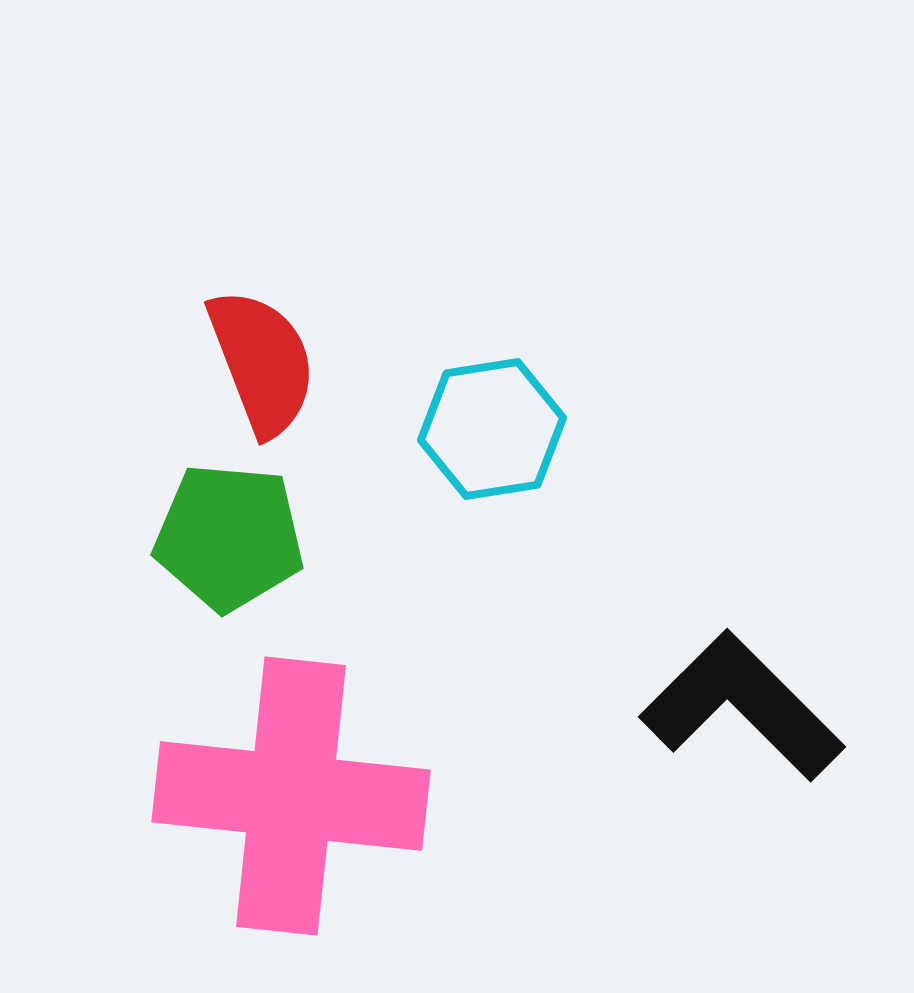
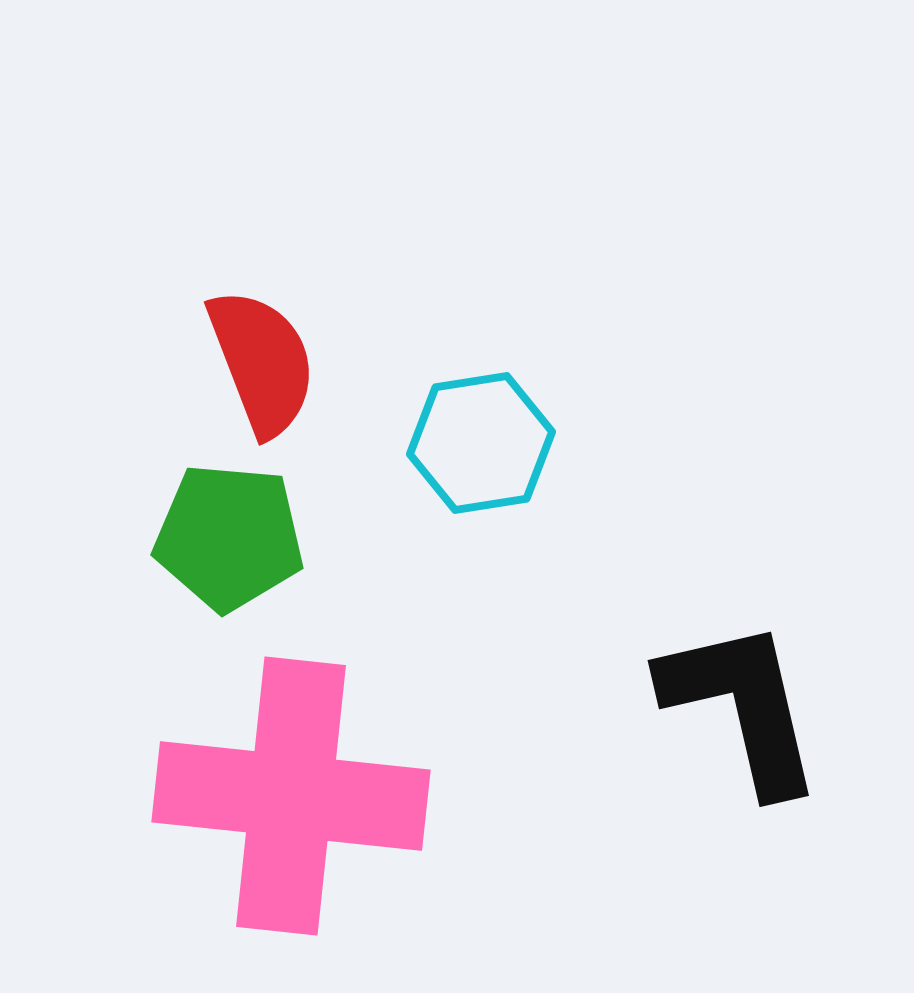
cyan hexagon: moved 11 px left, 14 px down
black L-shape: rotated 32 degrees clockwise
